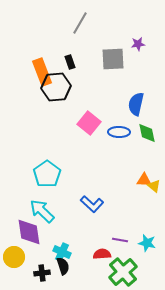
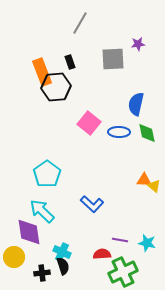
green cross: rotated 16 degrees clockwise
